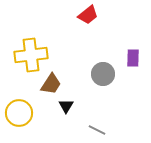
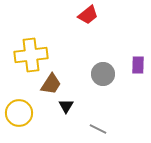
purple rectangle: moved 5 px right, 7 px down
gray line: moved 1 px right, 1 px up
